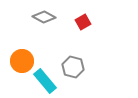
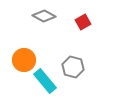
gray diamond: moved 1 px up
orange circle: moved 2 px right, 1 px up
